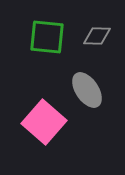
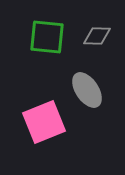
pink square: rotated 27 degrees clockwise
